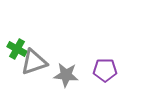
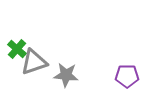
green cross: rotated 12 degrees clockwise
purple pentagon: moved 22 px right, 6 px down
